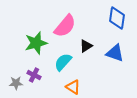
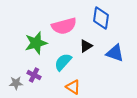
blue diamond: moved 16 px left
pink semicircle: moved 1 px left; rotated 35 degrees clockwise
